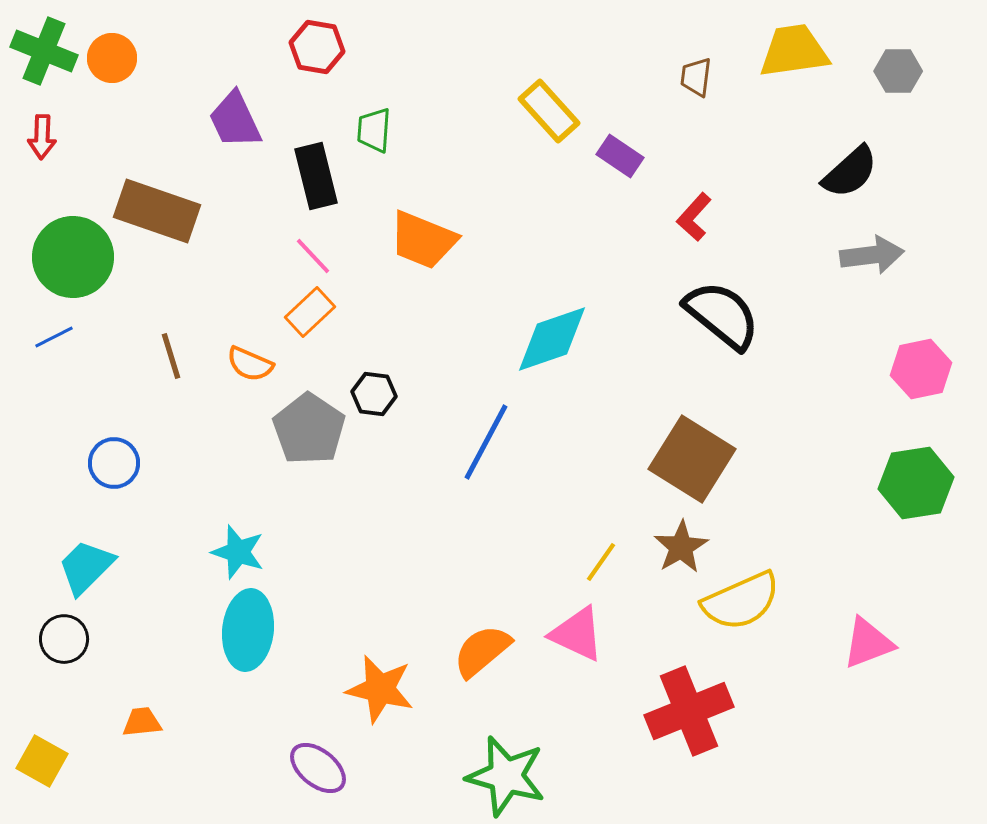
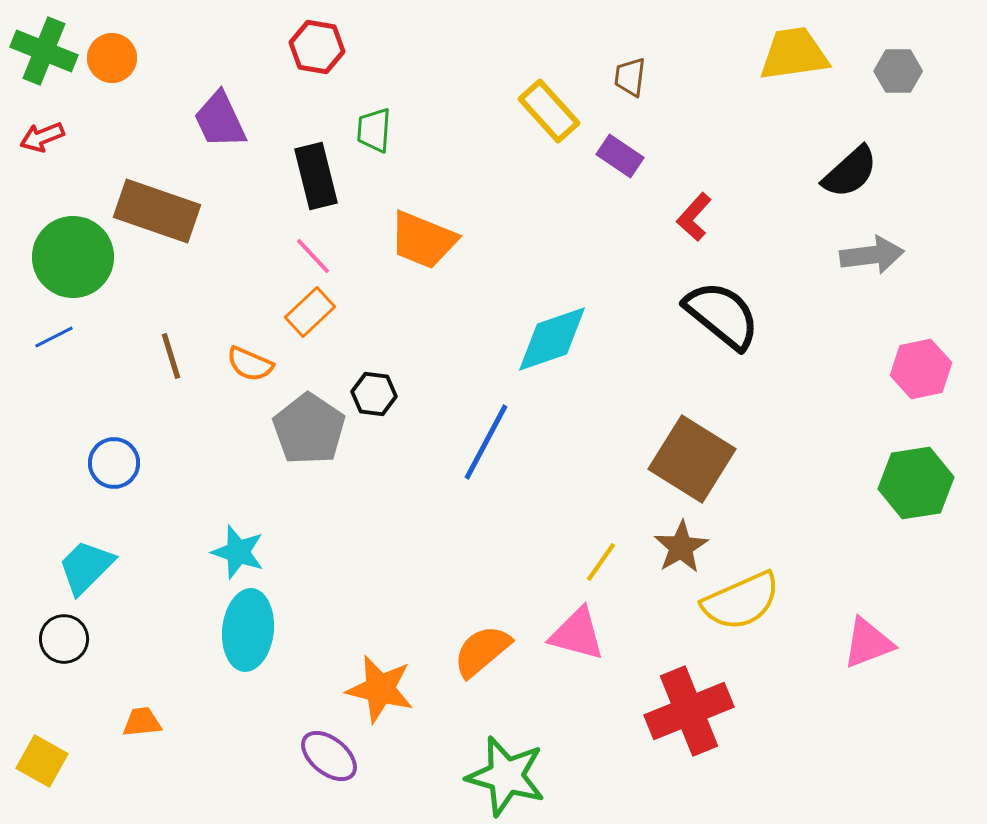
yellow trapezoid at (794, 51): moved 3 px down
brown trapezoid at (696, 77): moved 66 px left
purple trapezoid at (235, 120): moved 15 px left
red arrow at (42, 137): rotated 66 degrees clockwise
pink triangle at (577, 634): rotated 10 degrees counterclockwise
purple ellipse at (318, 768): moved 11 px right, 12 px up
